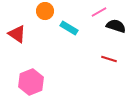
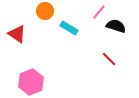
pink line: rotated 21 degrees counterclockwise
red line: rotated 28 degrees clockwise
